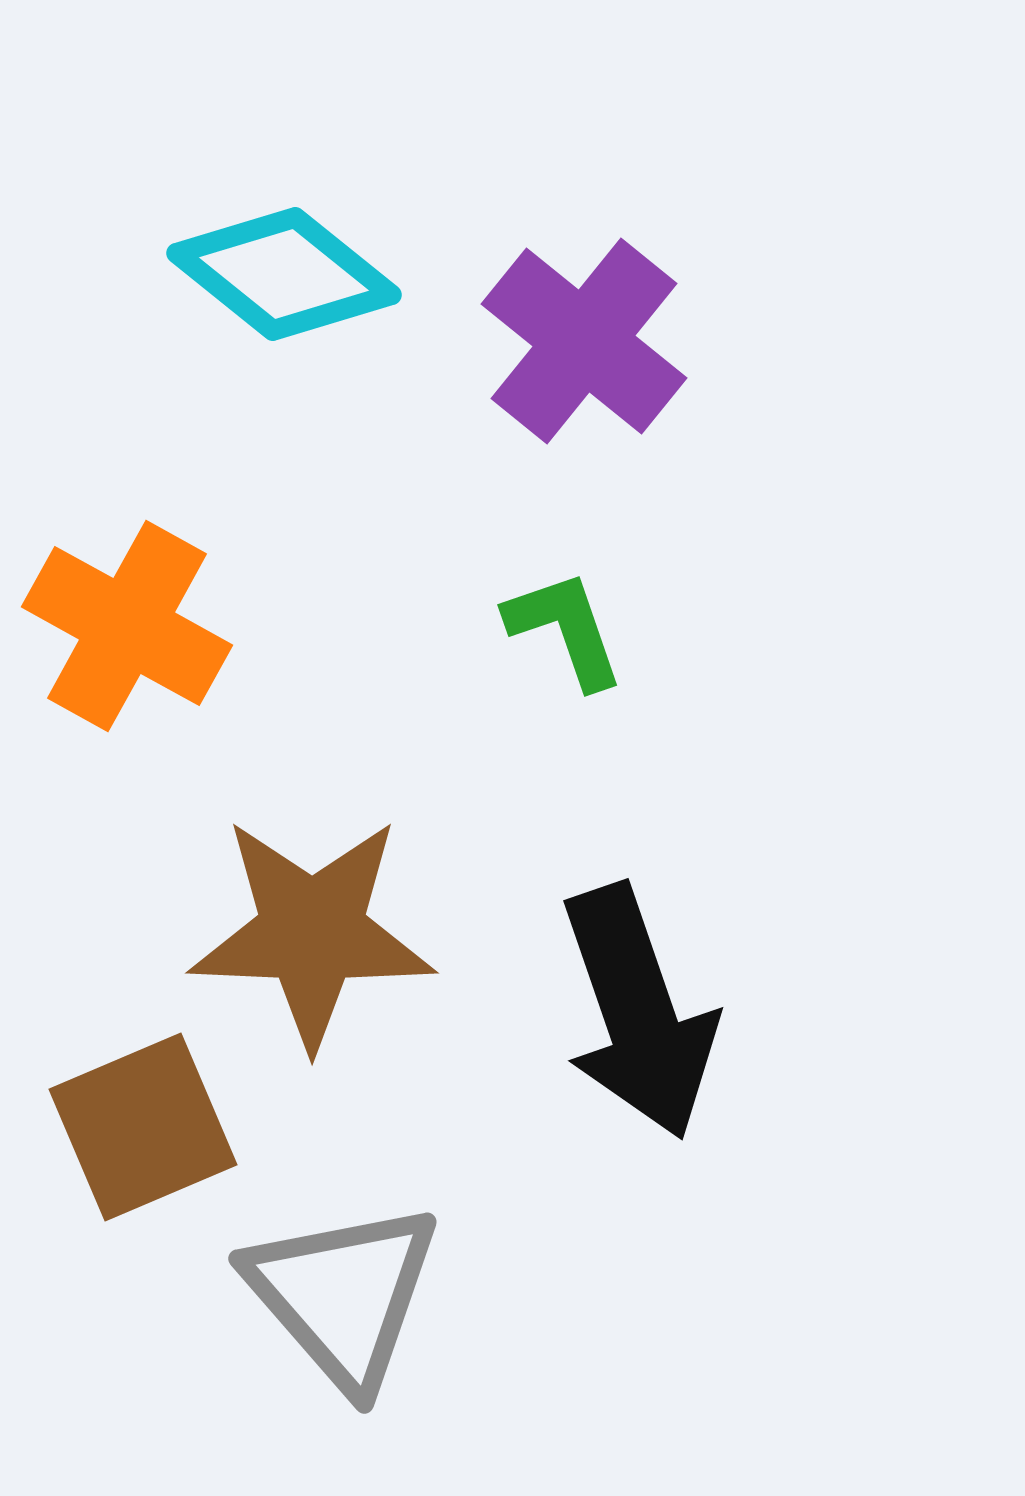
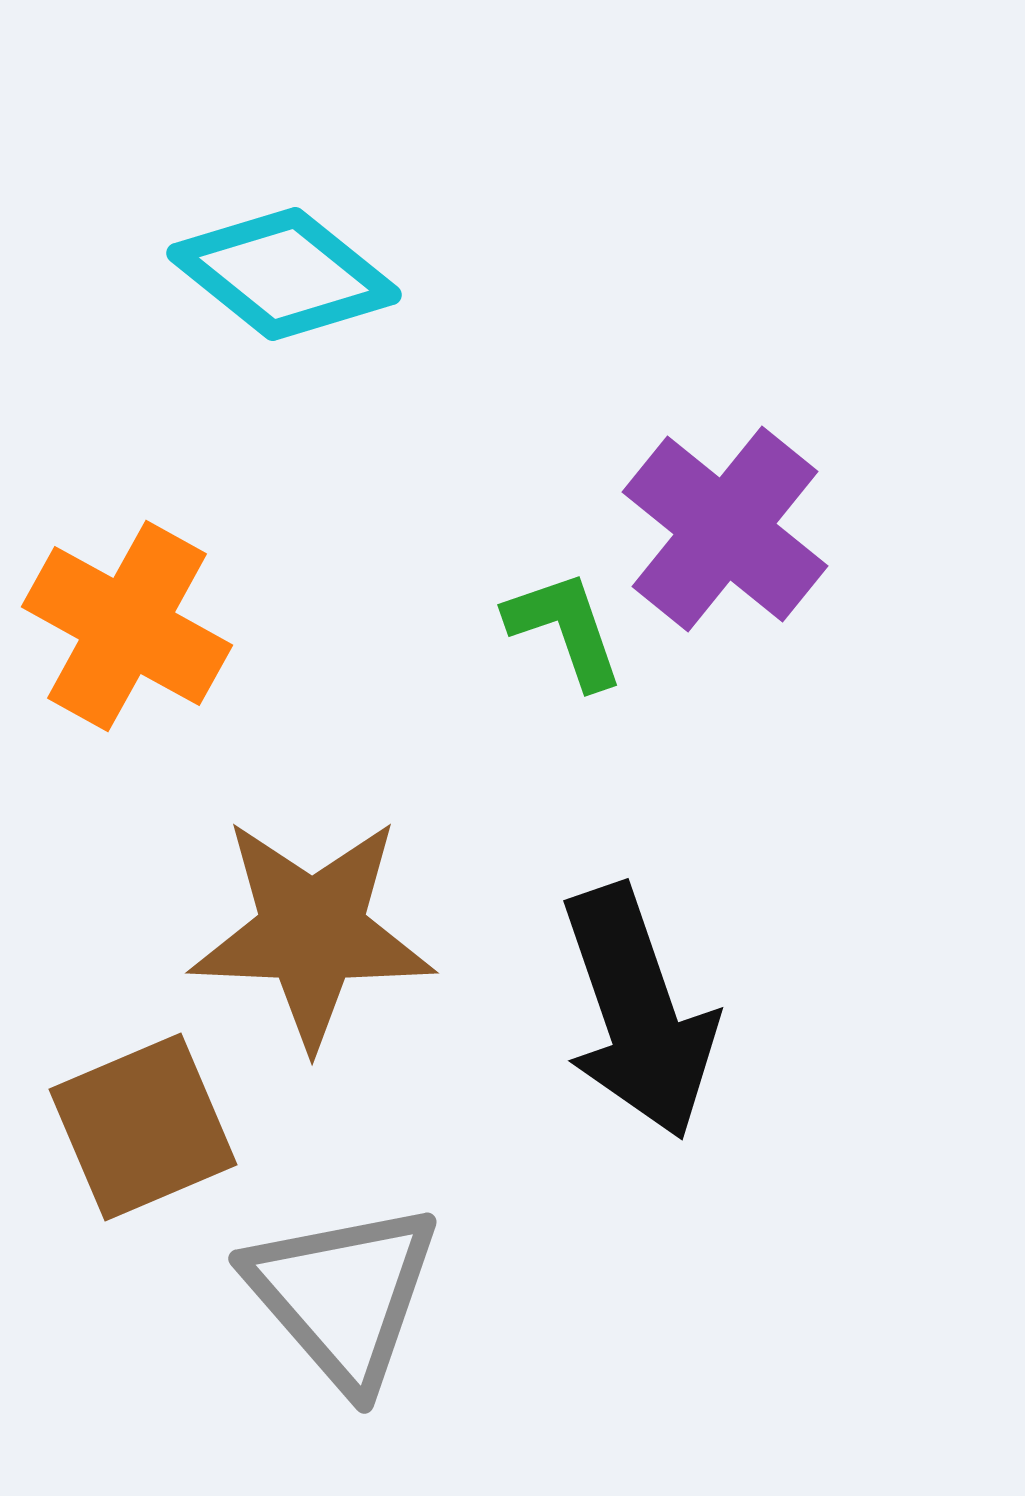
purple cross: moved 141 px right, 188 px down
